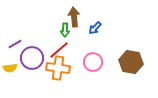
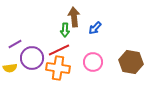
red line: rotated 15 degrees clockwise
